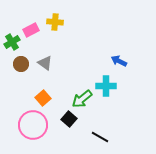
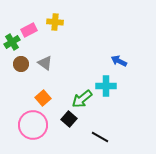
pink rectangle: moved 2 px left
